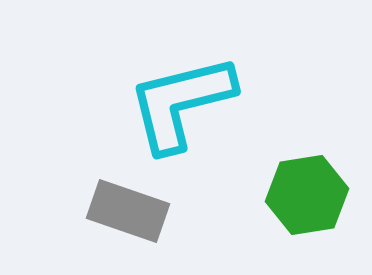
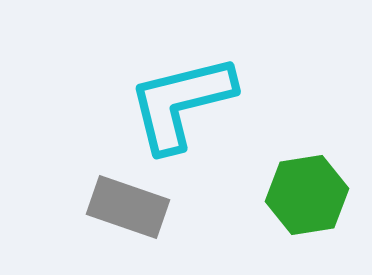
gray rectangle: moved 4 px up
